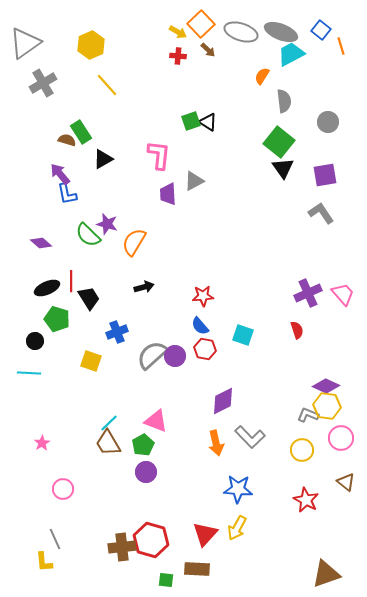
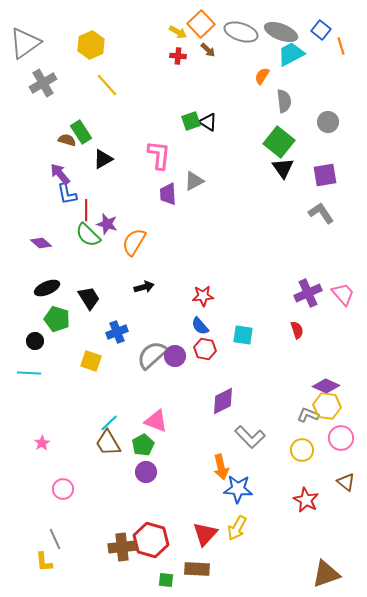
red line at (71, 281): moved 15 px right, 71 px up
cyan square at (243, 335): rotated 10 degrees counterclockwise
orange arrow at (216, 443): moved 5 px right, 24 px down
